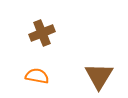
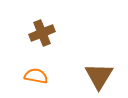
orange semicircle: moved 1 px left
